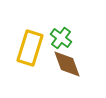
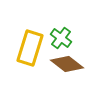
brown diamond: rotated 32 degrees counterclockwise
